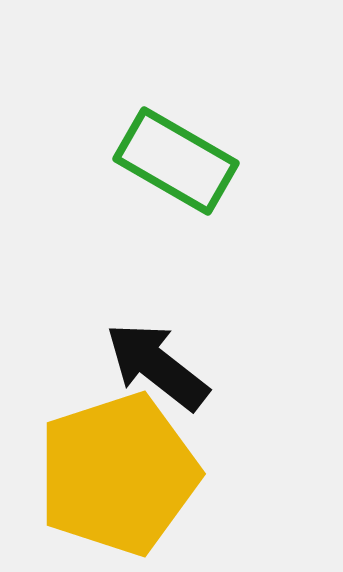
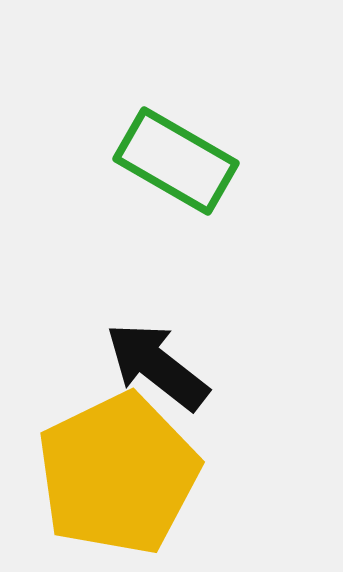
yellow pentagon: rotated 8 degrees counterclockwise
